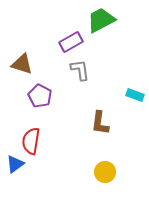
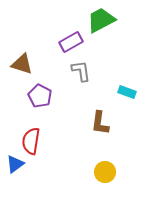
gray L-shape: moved 1 px right, 1 px down
cyan rectangle: moved 8 px left, 3 px up
